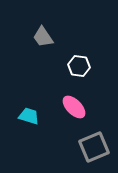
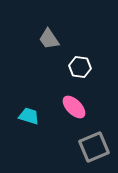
gray trapezoid: moved 6 px right, 2 px down
white hexagon: moved 1 px right, 1 px down
